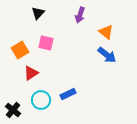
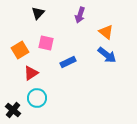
blue rectangle: moved 32 px up
cyan circle: moved 4 px left, 2 px up
